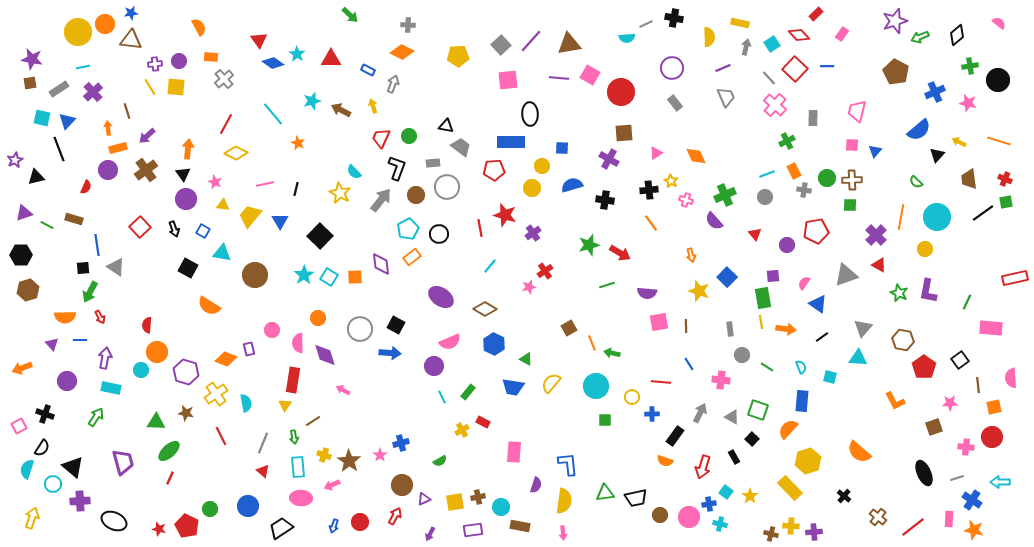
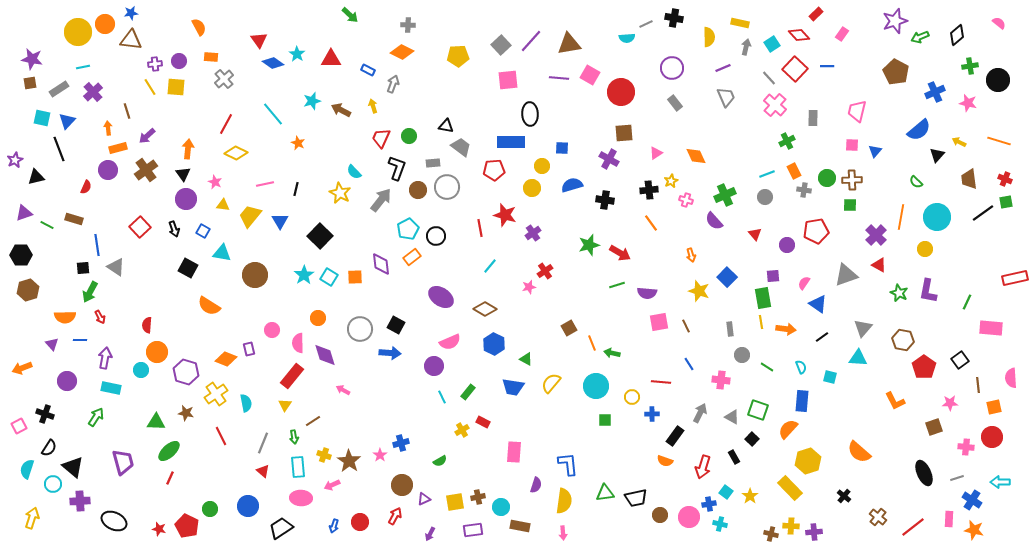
yellow star at (671, 181): rotated 16 degrees clockwise
brown circle at (416, 195): moved 2 px right, 5 px up
black circle at (439, 234): moved 3 px left, 2 px down
green line at (607, 285): moved 10 px right
brown line at (686, 326): rotated 24 degrees counterclockwise
red rectangle at (293, 380): moved 1 px left, 4 px up; rotated 30 degrees clockwise
black semicircle at (42, 448): moved 7 px right
